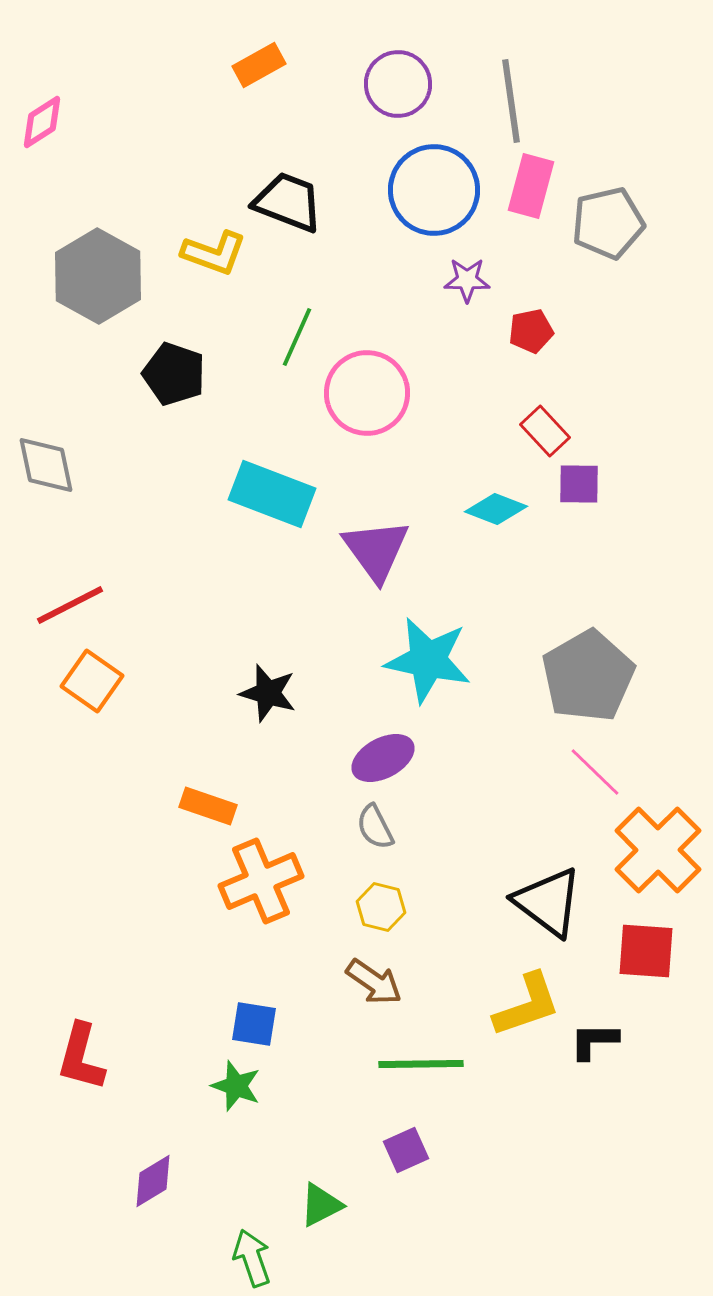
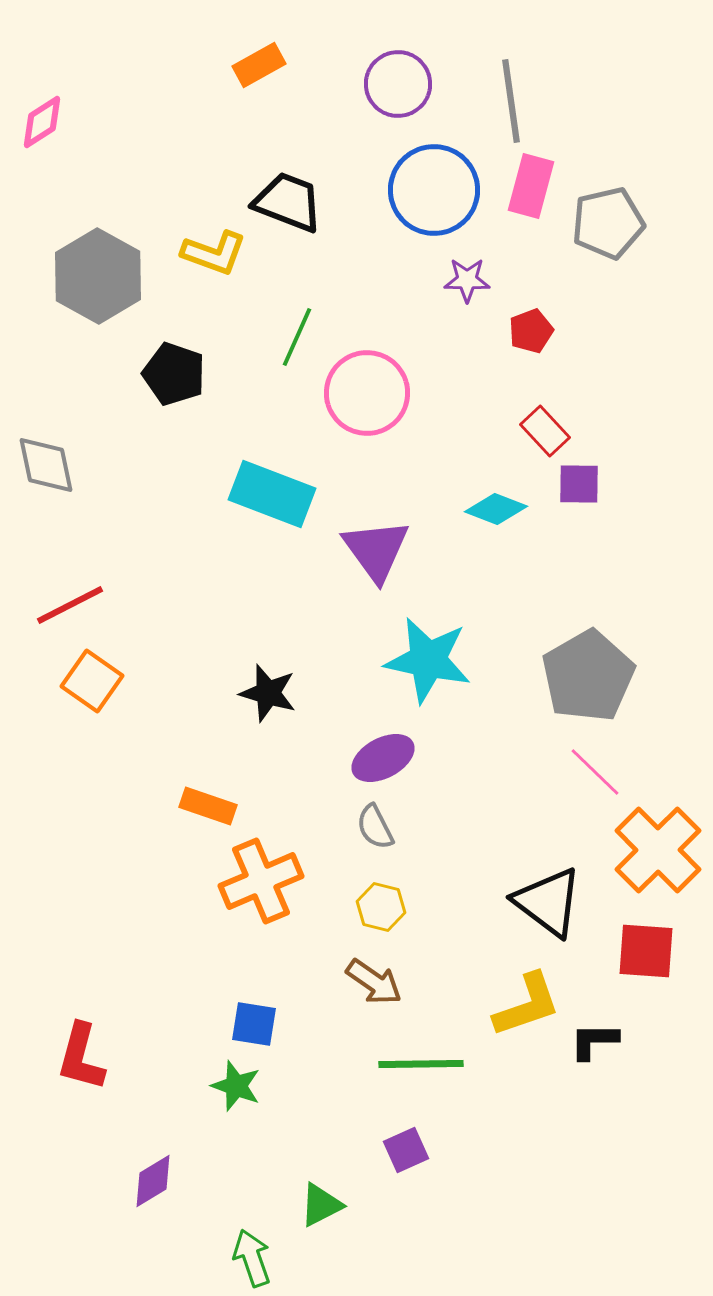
red pentagon at (531, 331): rotated 9 degrees counterclockwise
